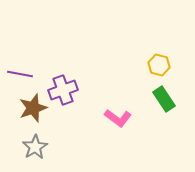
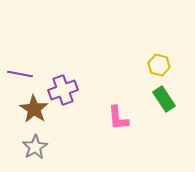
brown star: moved 1 px right, 1 px down; rotated 20 degrees counterclockwise
pink L-shape: rotated 48 degrees clockwise
